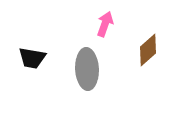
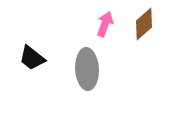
brown diamond: moved 4 px left, 26 px up
black trapezoid: rotated 28 degrees clockwise
